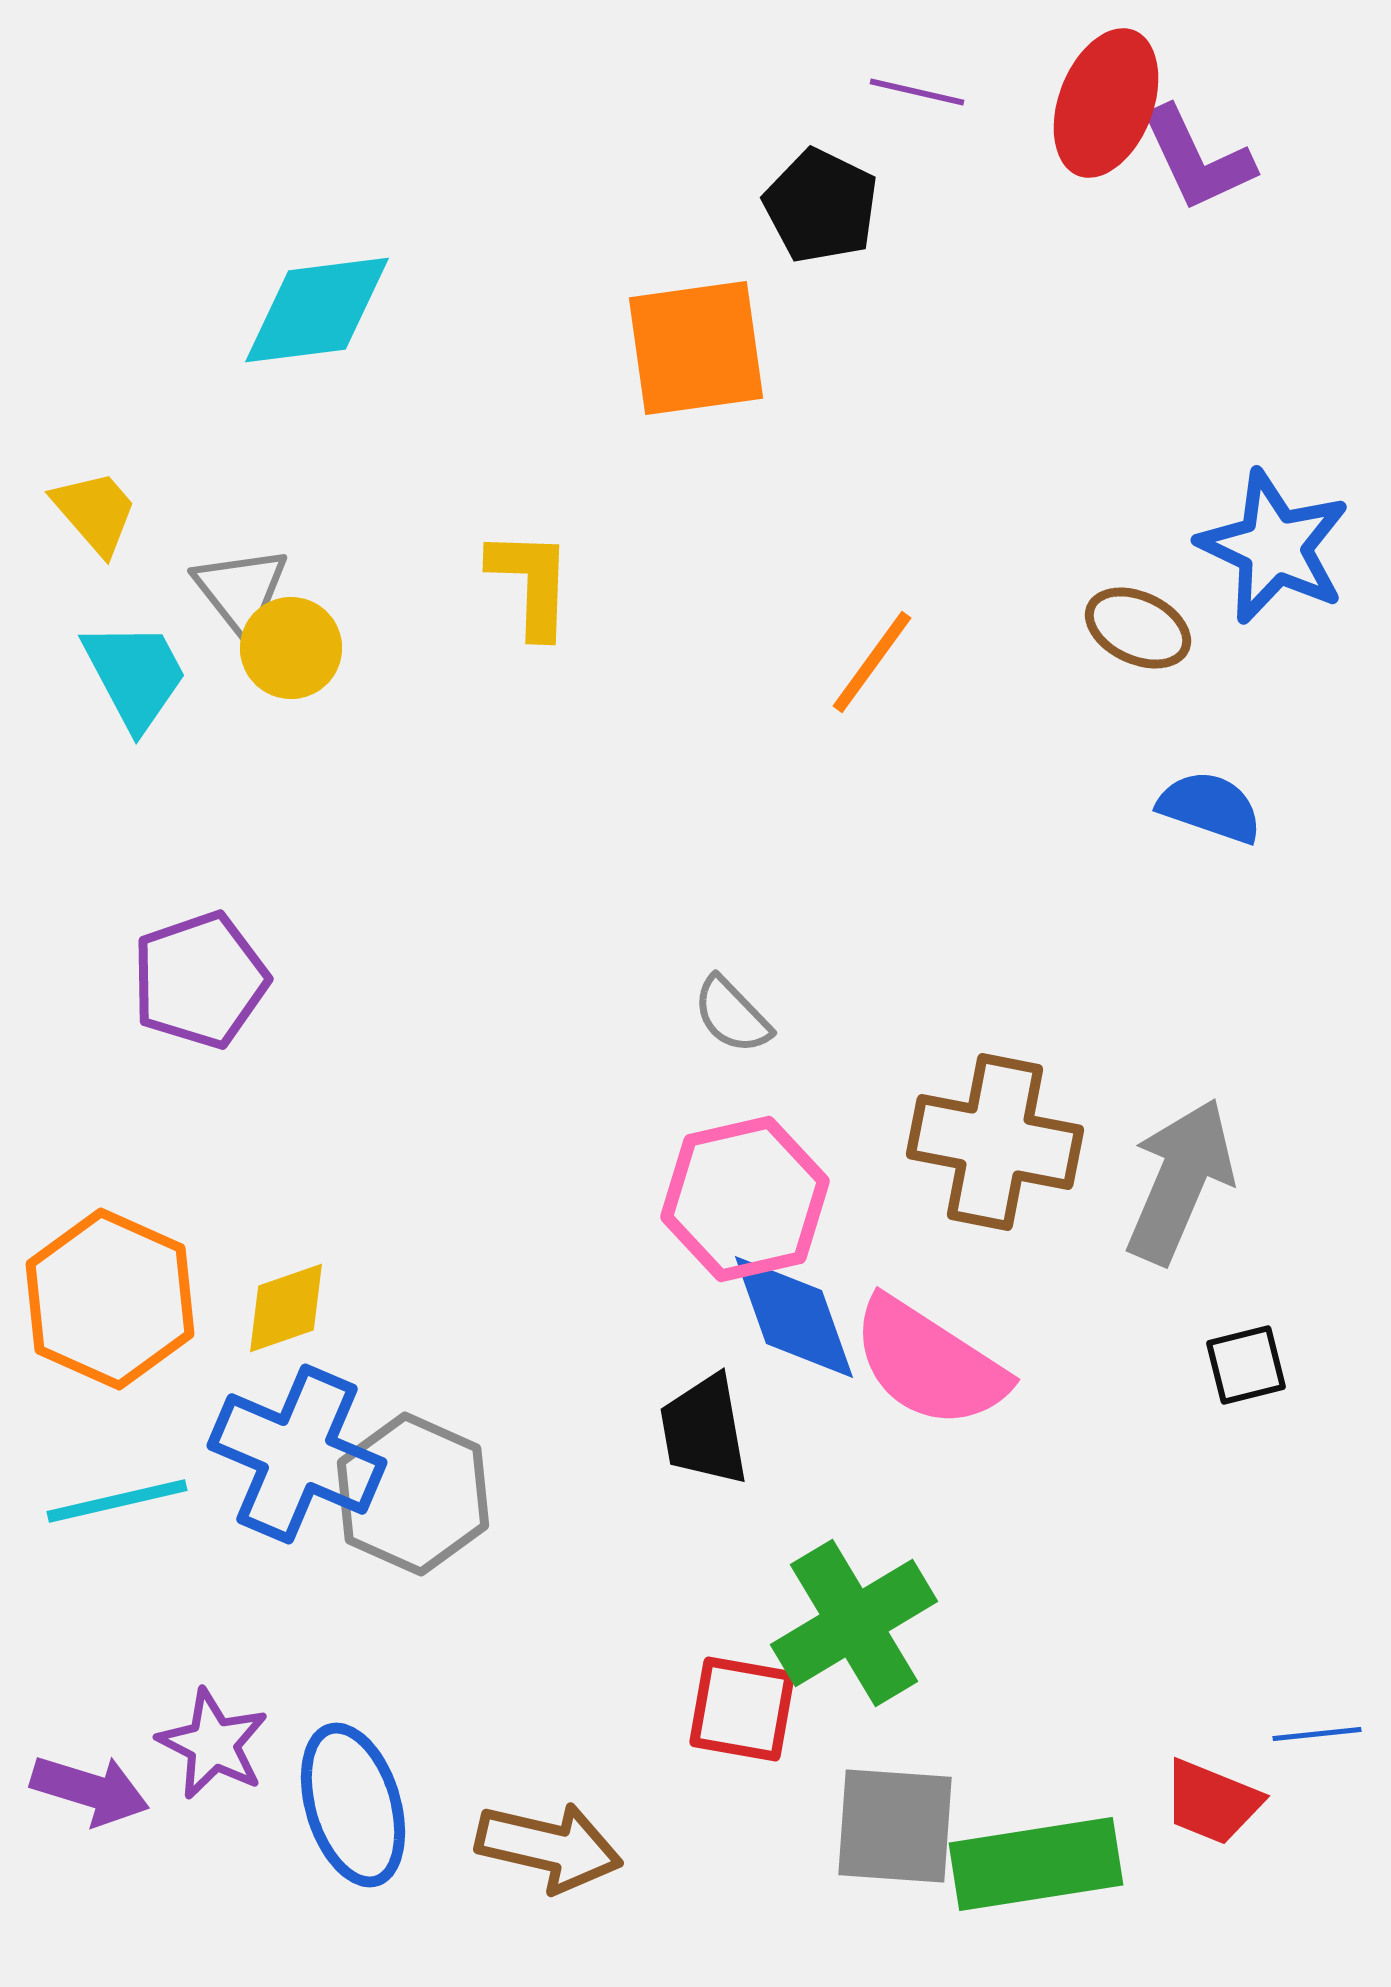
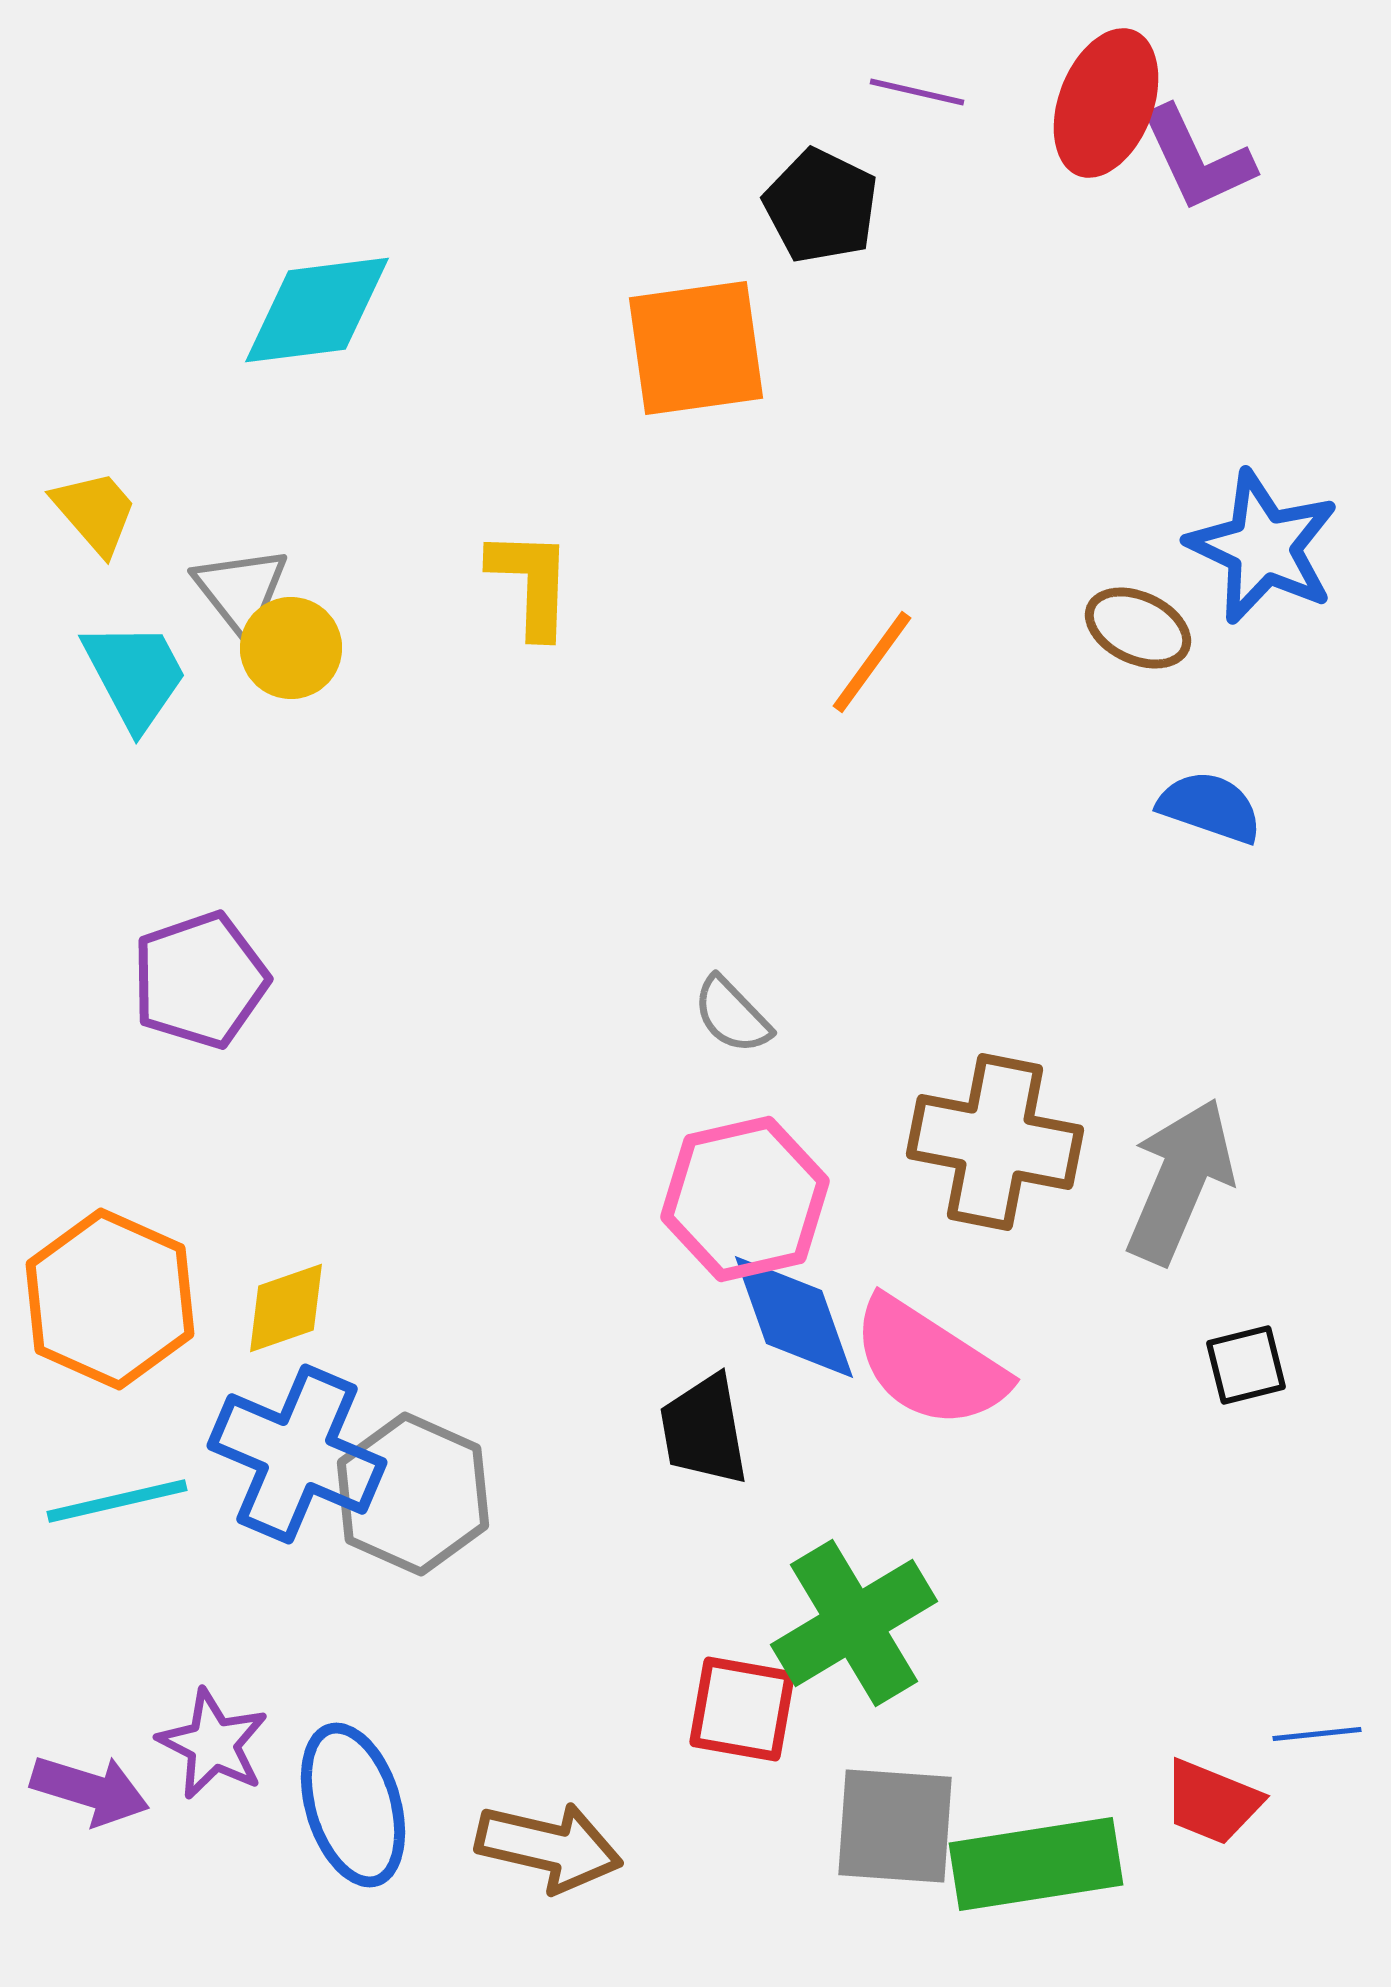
blue star: moved 11 px left
